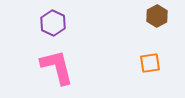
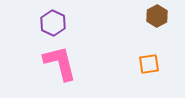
orange square: moved 1 px left, 1 px down
pink L-shape: moved 3 px right, 4 px up
